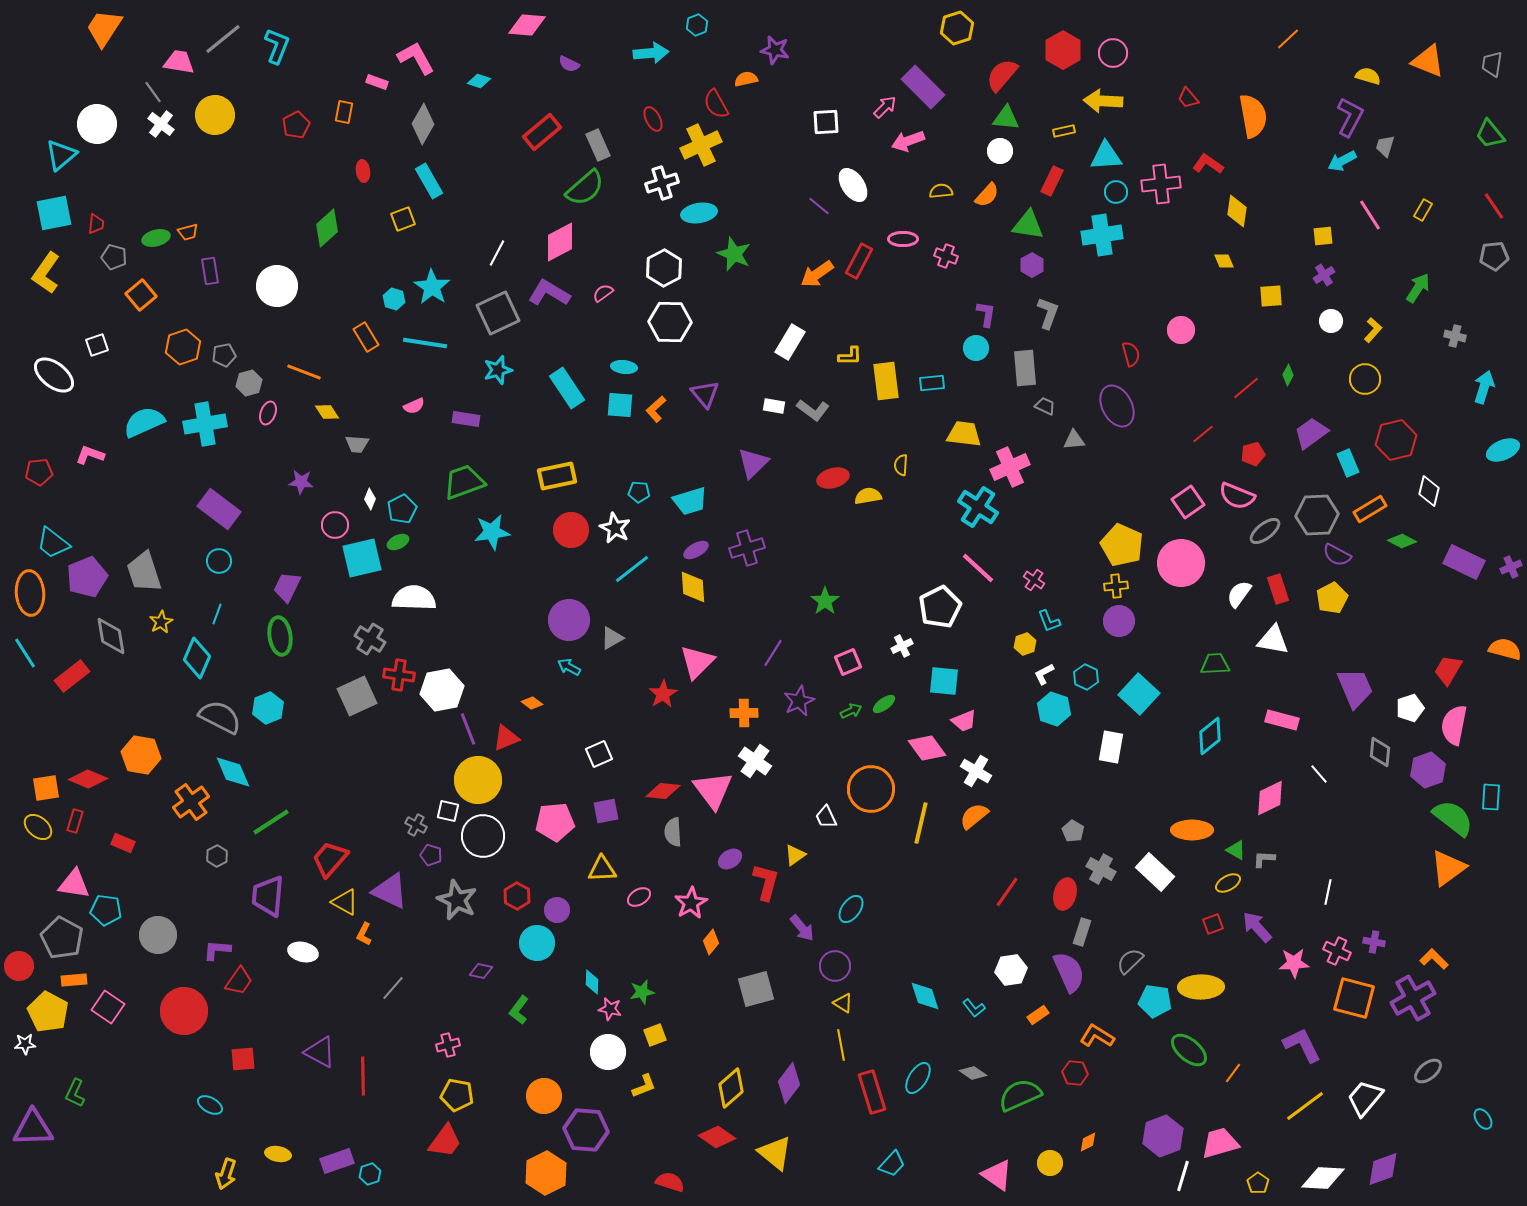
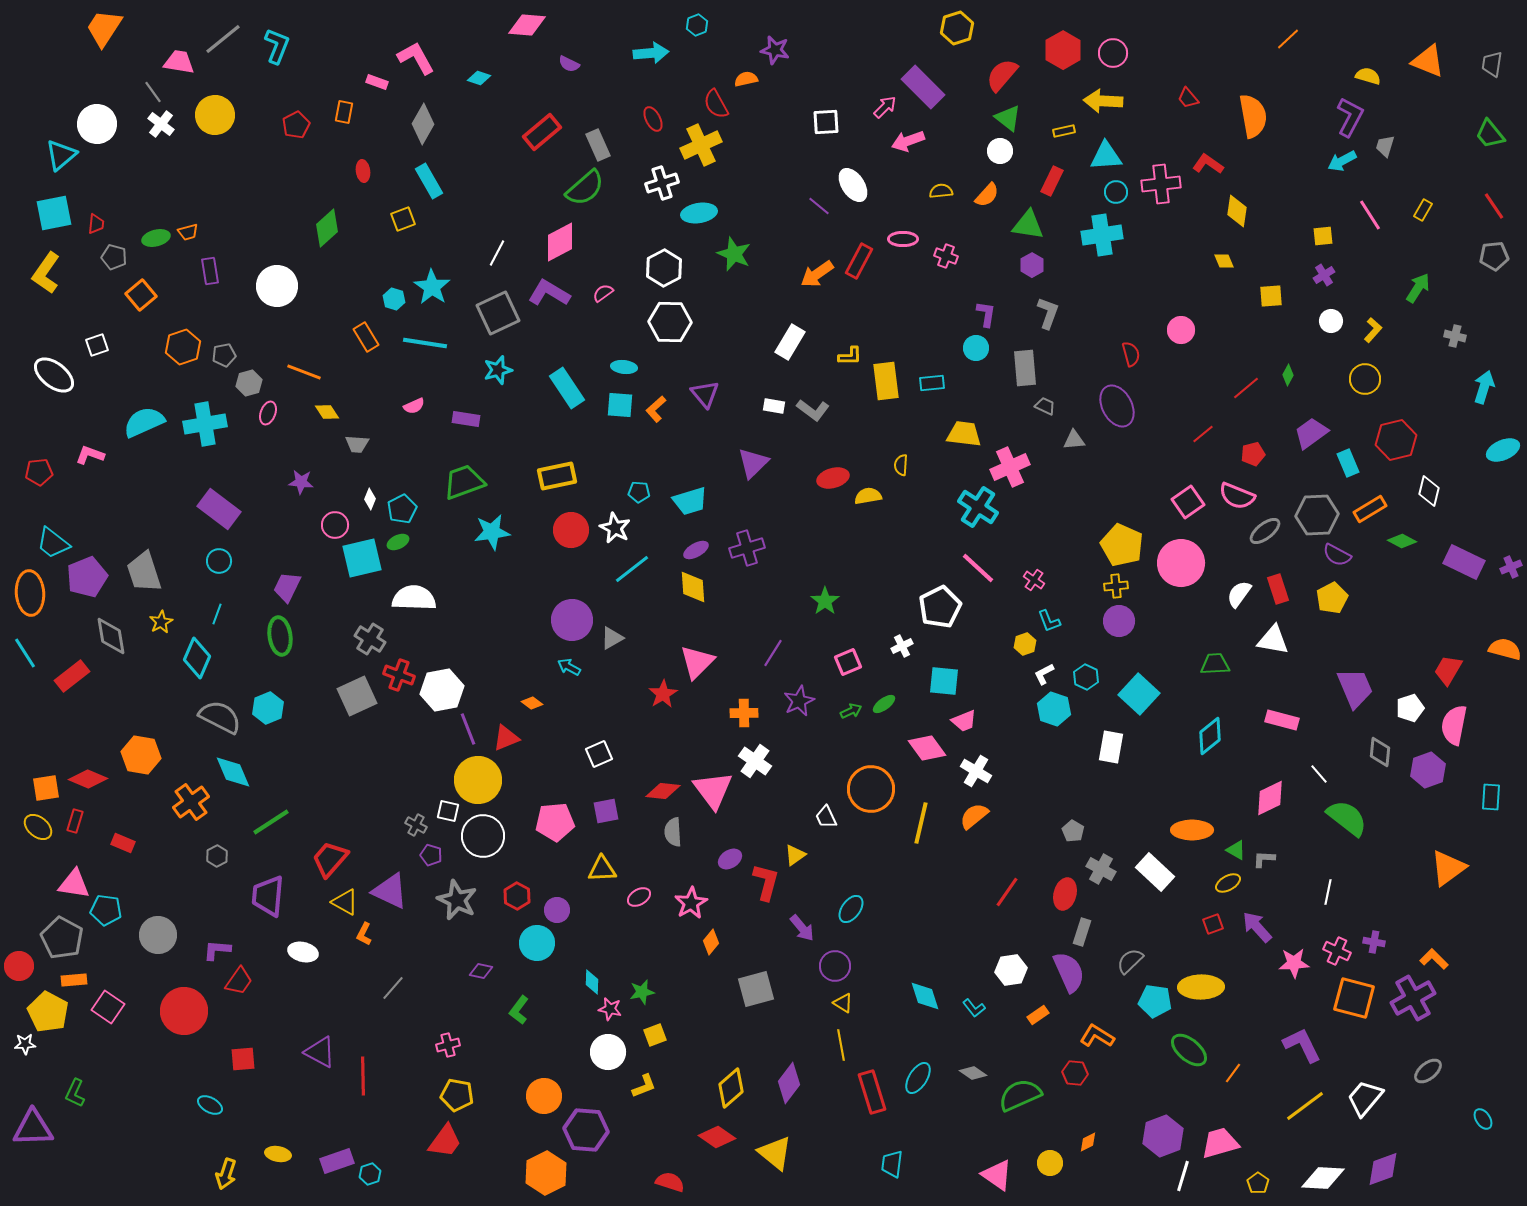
cyan diamond at (479, 81): moved 3 px up
green triangle at (1006, 118): moved 2 px right; rotated 32 degrees clockwise
purple circle at (569, 620): moved 3 px right
red cross at (399, 675): rotated 12 degrees clockwise
green semicircle at (1453, 818): moved 106 px left
cyan trapezoid at (892, 1164): rotated 144 degrees clockwise
